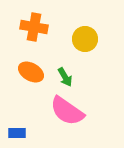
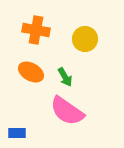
orange cross: moved 2 px right, 3 px down
